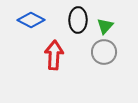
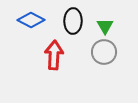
black ellipse: moved 5 px left, 1 px down
green triangle: rotated 12 degrees counterclockwise
